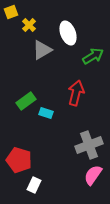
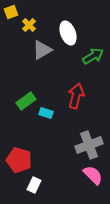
red arrow: moved 3 px down
pink semicircle: rotated 100 degrees clockwise
